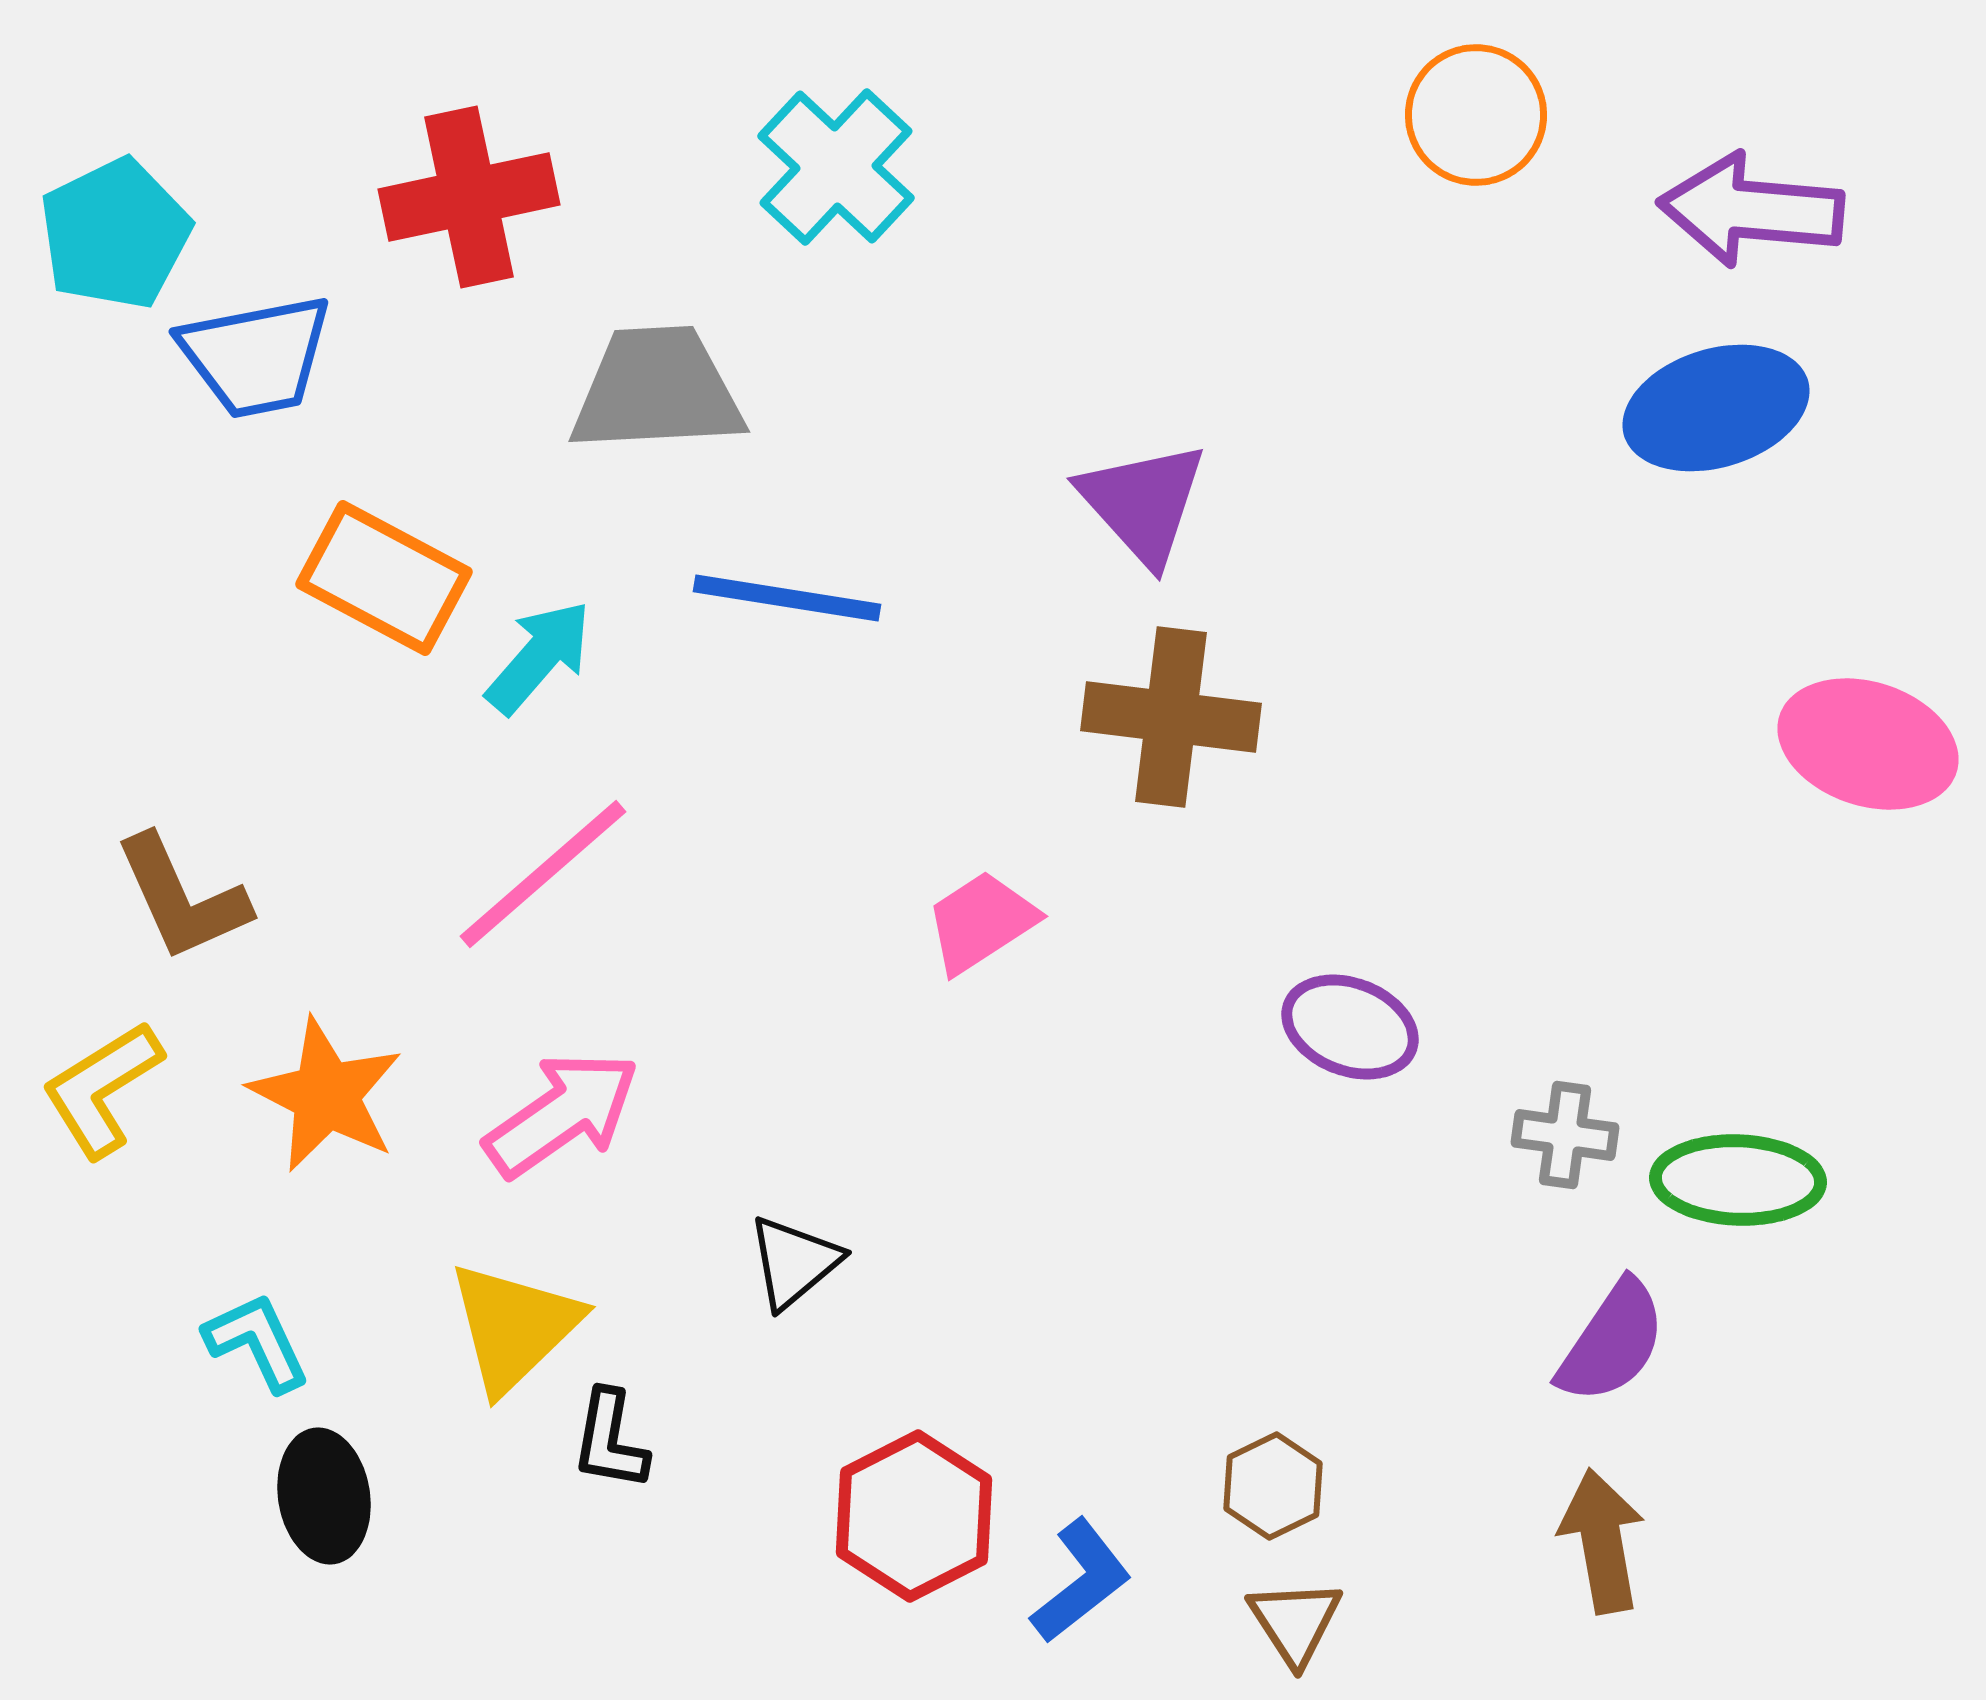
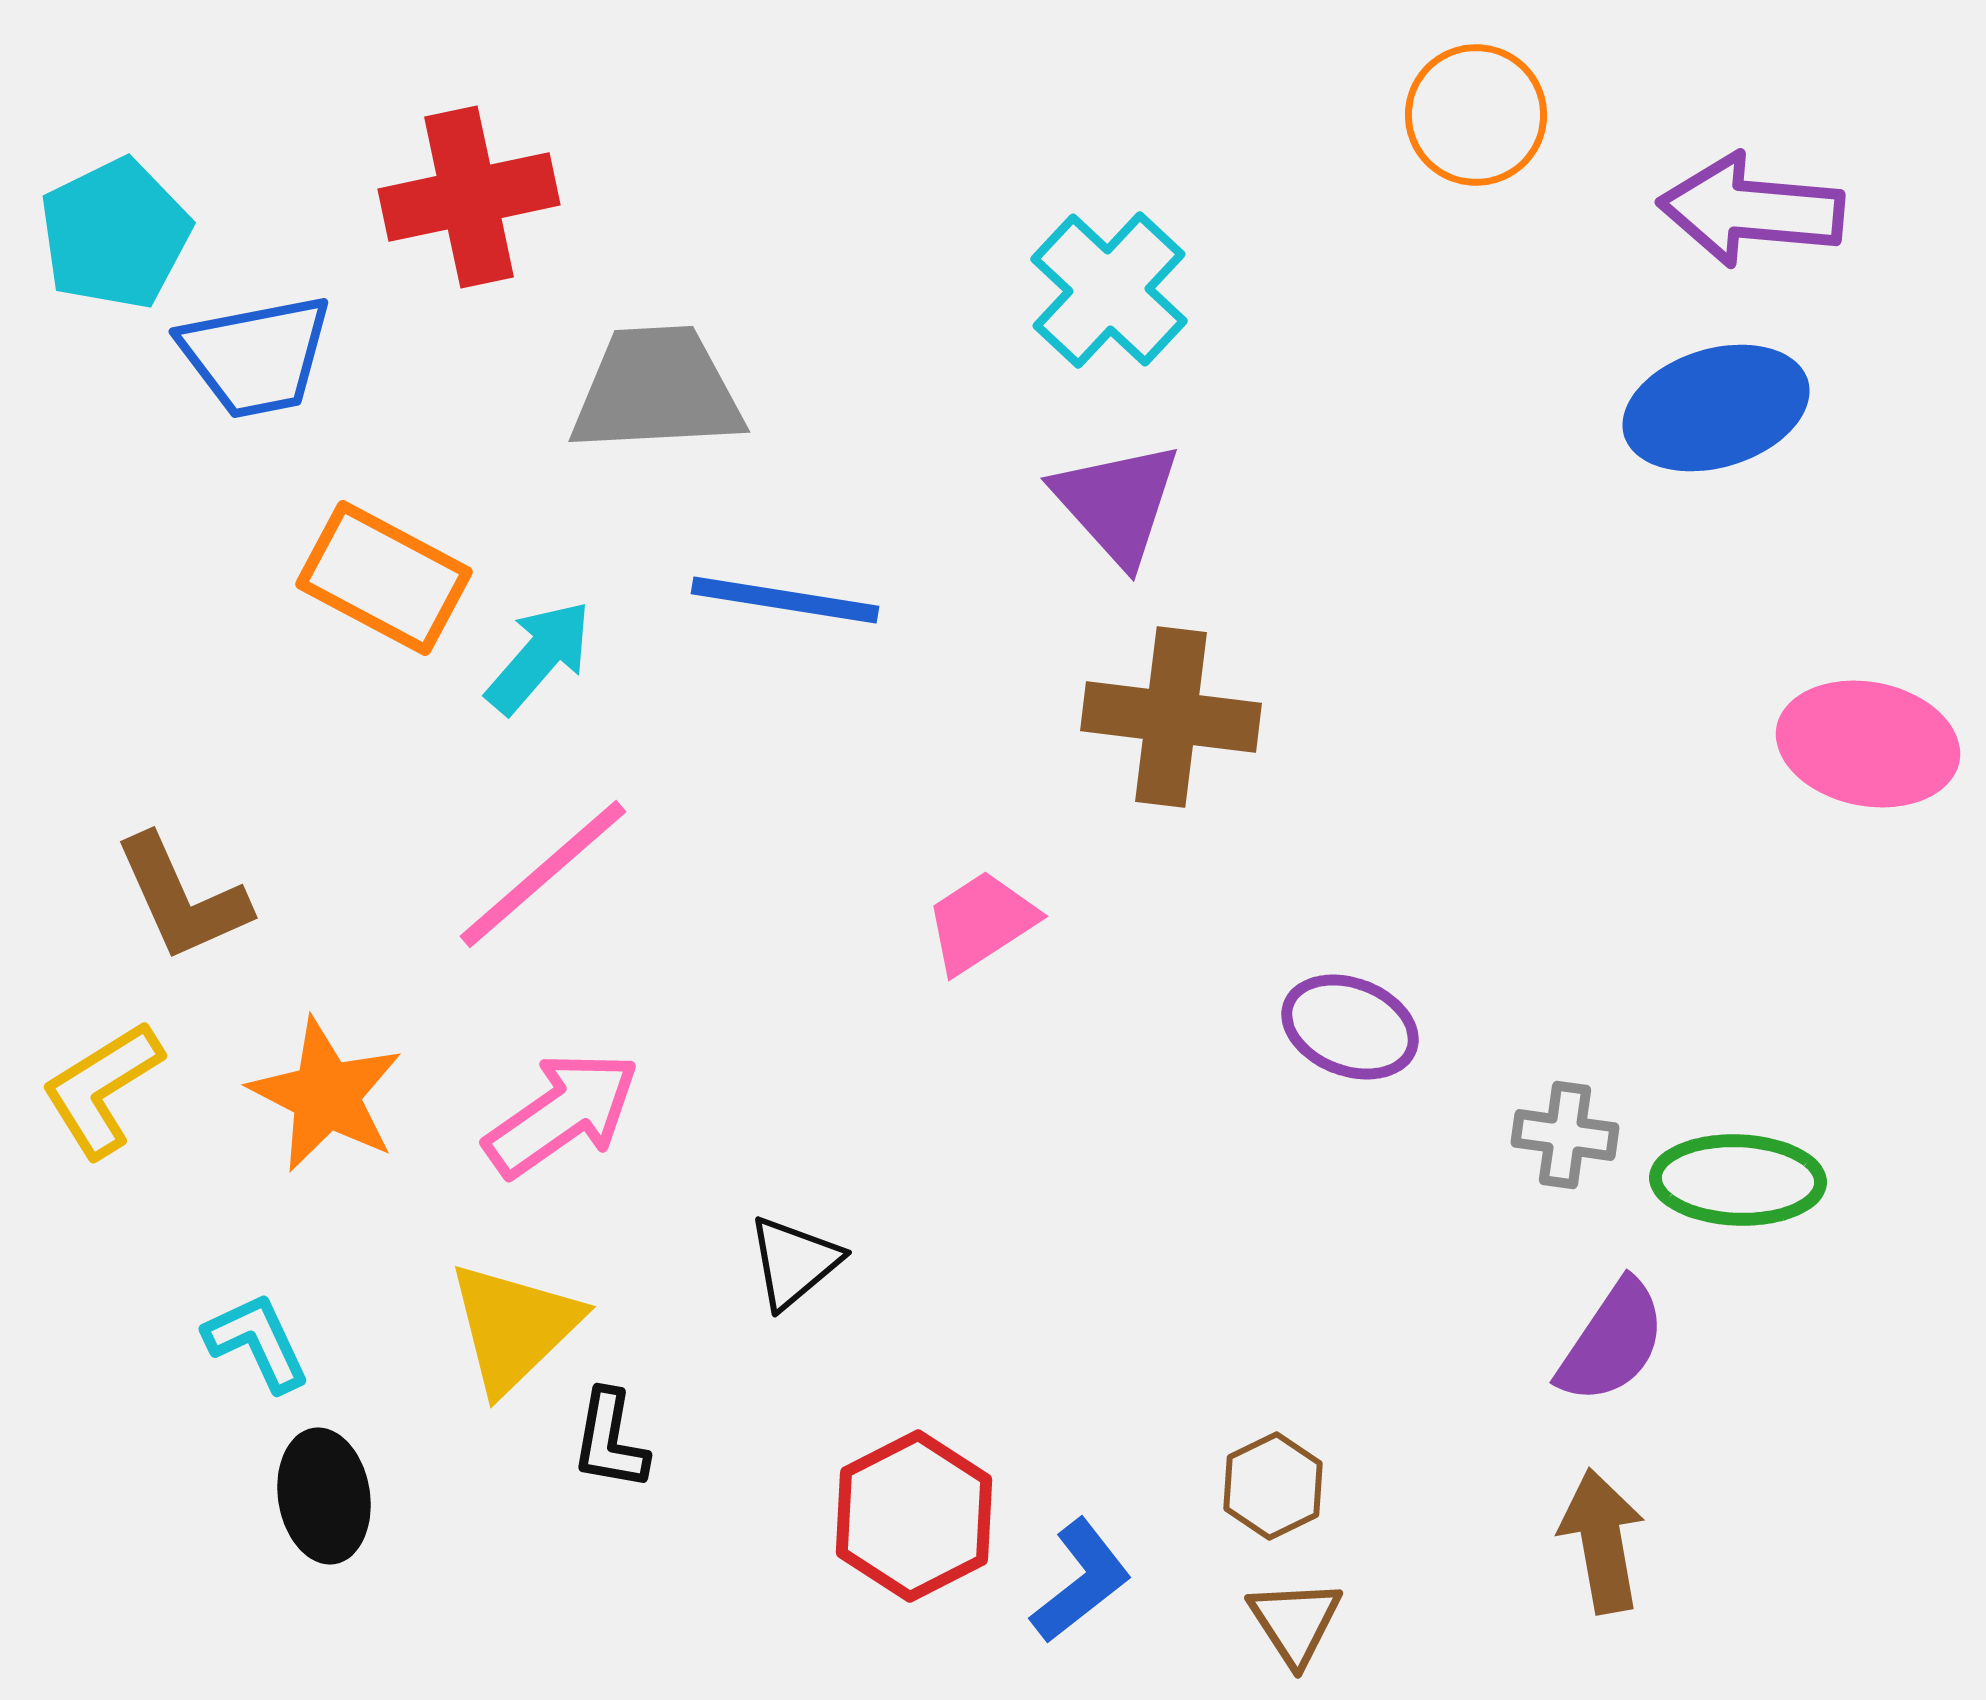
cyan cross: moved 273 px right, 123 px down
purple triangle: moved 26 px left
blue line: moved 2 px left, 2 px down
pink ellipse: rotated 7 degrees counterclockwise
